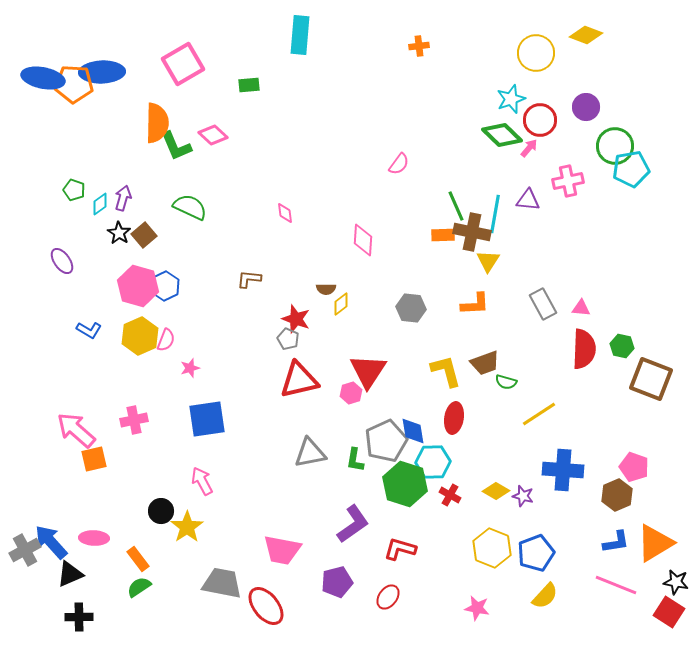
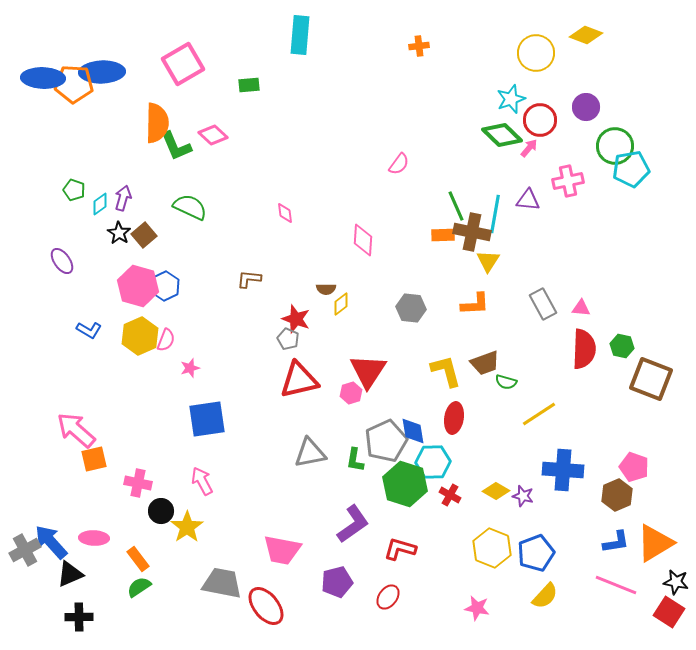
blue ellipse at (43, 78): rotated 9 degrees counterclockwise
pink cross at (134, 420): moved 4 px right, 63 px down; rotated 24 degrees clockwise
